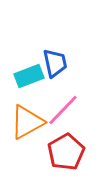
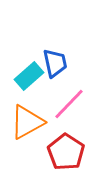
cyan rectangle: rotated 20 degrees counterclockwise
pink line: moved 6 px right, 6 px up
red pentagon: rotated 9 degrees counterclockwise
